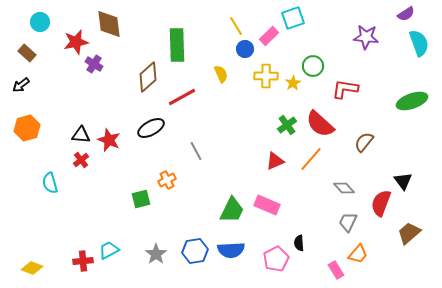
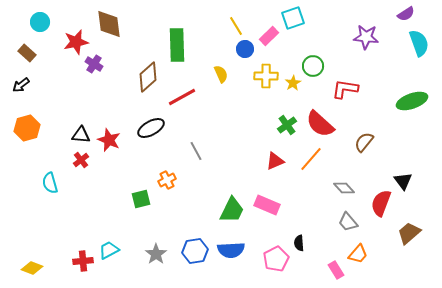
gray trapezoid at (348, 222): rotated 65 degrees counterclockwise
